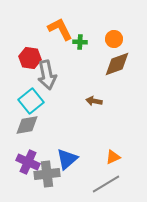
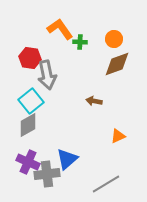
orange L-shape: rotated 8 degrees counterclockwise
gray diamond: moved 1 px right; rotated 20 degrees counterclockwise
orange triangle: moved 5 px right, 21 px up
